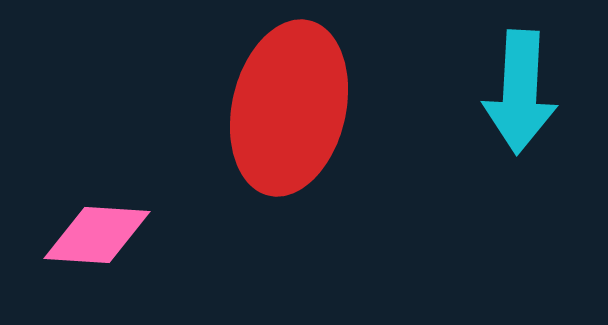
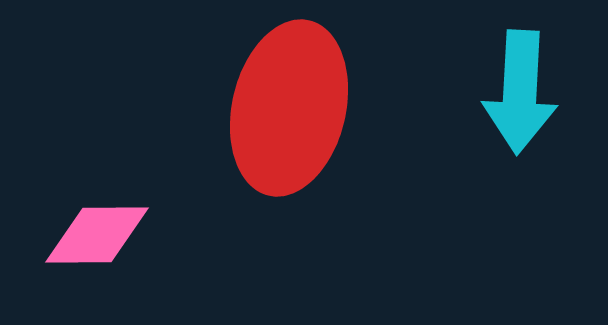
pink diamond: rotated 4 degrees counterclockwise
